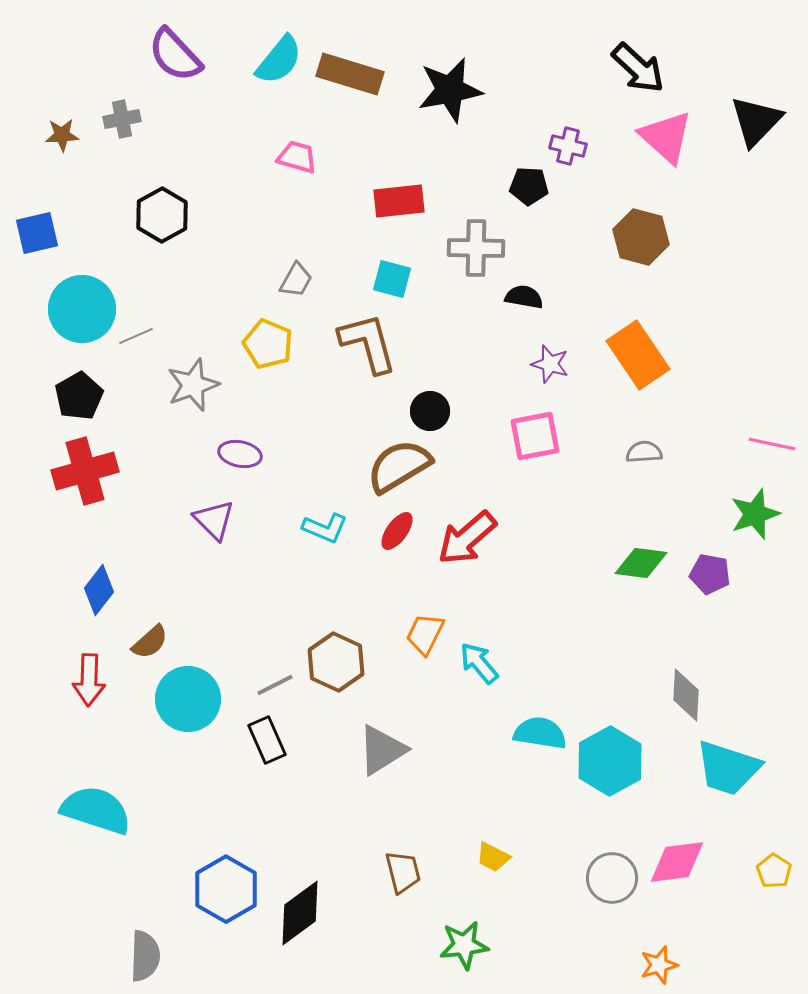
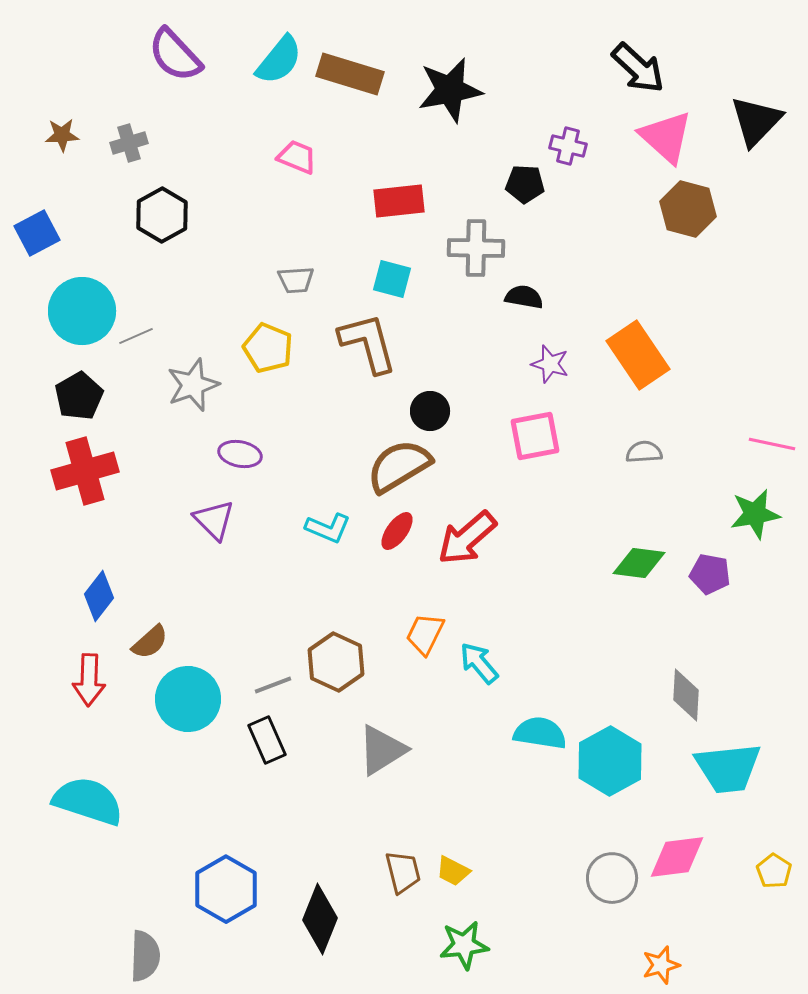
gray cross at (122, 119): moved 7 px right, 24 px down; rotated 6 degrees counterclockwise
pink trapezoid at (297, 157): rotated 6 degrees clockwise
black pentagon at (529, 186): moved 4 px left, 2 px up
blue square at (37, 233): rotated 15 degrees counterclockwise
brown hexagon at (641, 237): moved 47 px right, 28 px up
gray trapezoid at (296, 280): rotated 57 degrees clockwise
cyan circle at (82, 309): moved 2 px down
yellow pentagon at (268, 344): moved 4 px down
green star at (755, 514): rotated 9 degrees clockwise
cyan L-shape at (325, 528): moved 3 px right
green diamond at (641, 563): moved 2 px left
blue diamond at (99, 590): moved 6 px down
gray line at (275, 685): moved 2 px left; rotated 6 degrees clockwise
cyan trapezoid at (728, 768): rotated 24 degrees counterclockwise
cyan semicircle at (96, 810): moved 8 px left, 9 px up
yellow trapezoid at (493, 857): moved 40 px left, 14 px down
pink diamond at (677, 862): moved 5 px up
black diamond at (300, 913): moved 20 px right, 6 px down; rotated 32 degrees counterclockwise
orange star at (659, 965): moved 2 px right
